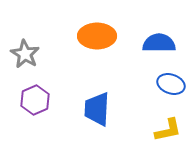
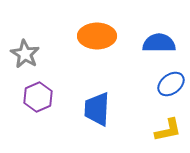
blue ellipse: rotated 56 degrees counterclockwise
purple hexagon: moved 3 px right, 3 px up
